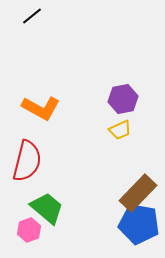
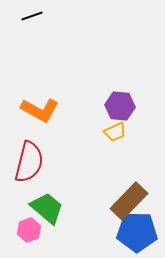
black line: rotated 20 degrees clockwise
purple hexagon: moved 3 px left, 7 px down; rotated 16 degrees clockwise
orange L-shape: moved 1 px left, 2 px down
yellow trapezoid: moved 5 px left, 2 px down
red semicircle: moved 2 px right, 1 px down
brown rectangle: moved 9 px left, 8 px down
blue pentagon: moved 2 px left, 8 px down; rotated 9 degrees counterclockwise
